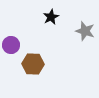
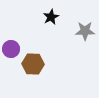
gray star: rotated 18 degrees counterclockwise
purple circle: moved 4 px down
